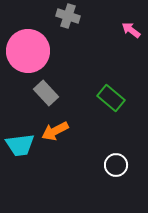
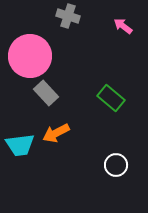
pink arrow: moved 8 px left, 4 px up
pink circle: moved 2 px right, 5 px down
orange arrow: moved 1 px right, 2 px down
